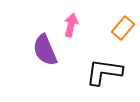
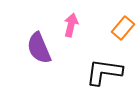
purple semicircle: moved 6 px left, 2 px up
